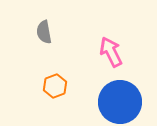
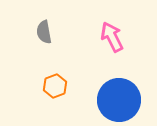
pink arrow: moved 1 px right, 15 px up
blue circle: moved 1 px left, 2 px up
